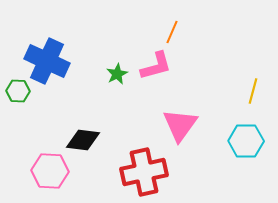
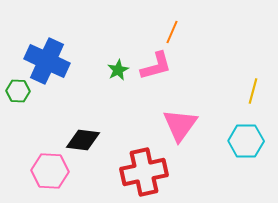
green star: moved 1 px right, 4 px up
